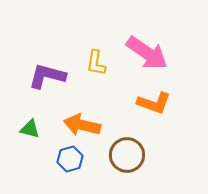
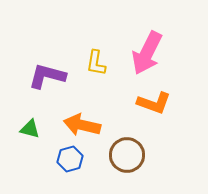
pink arrow: rotated 81 degrees clockwise
